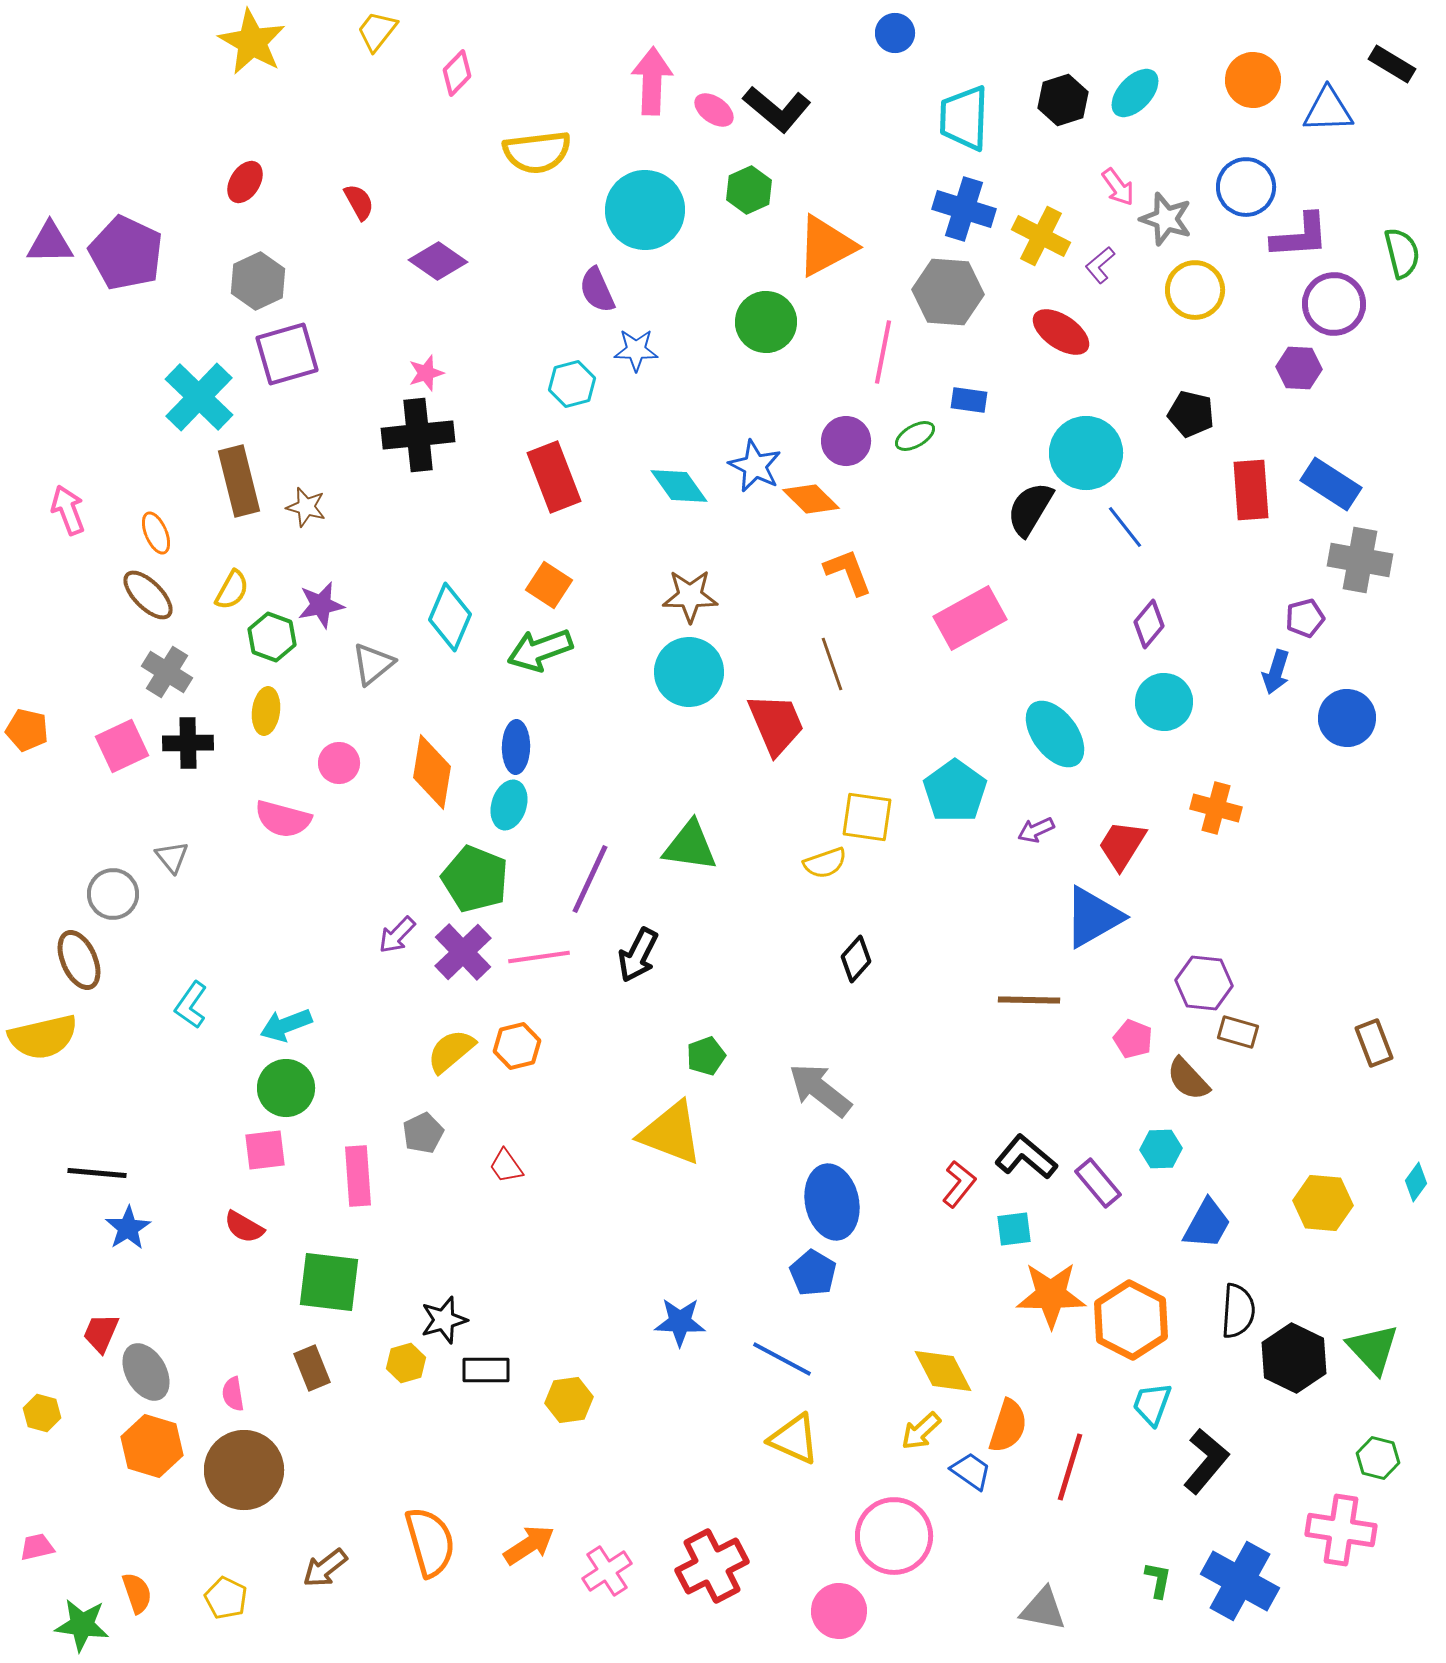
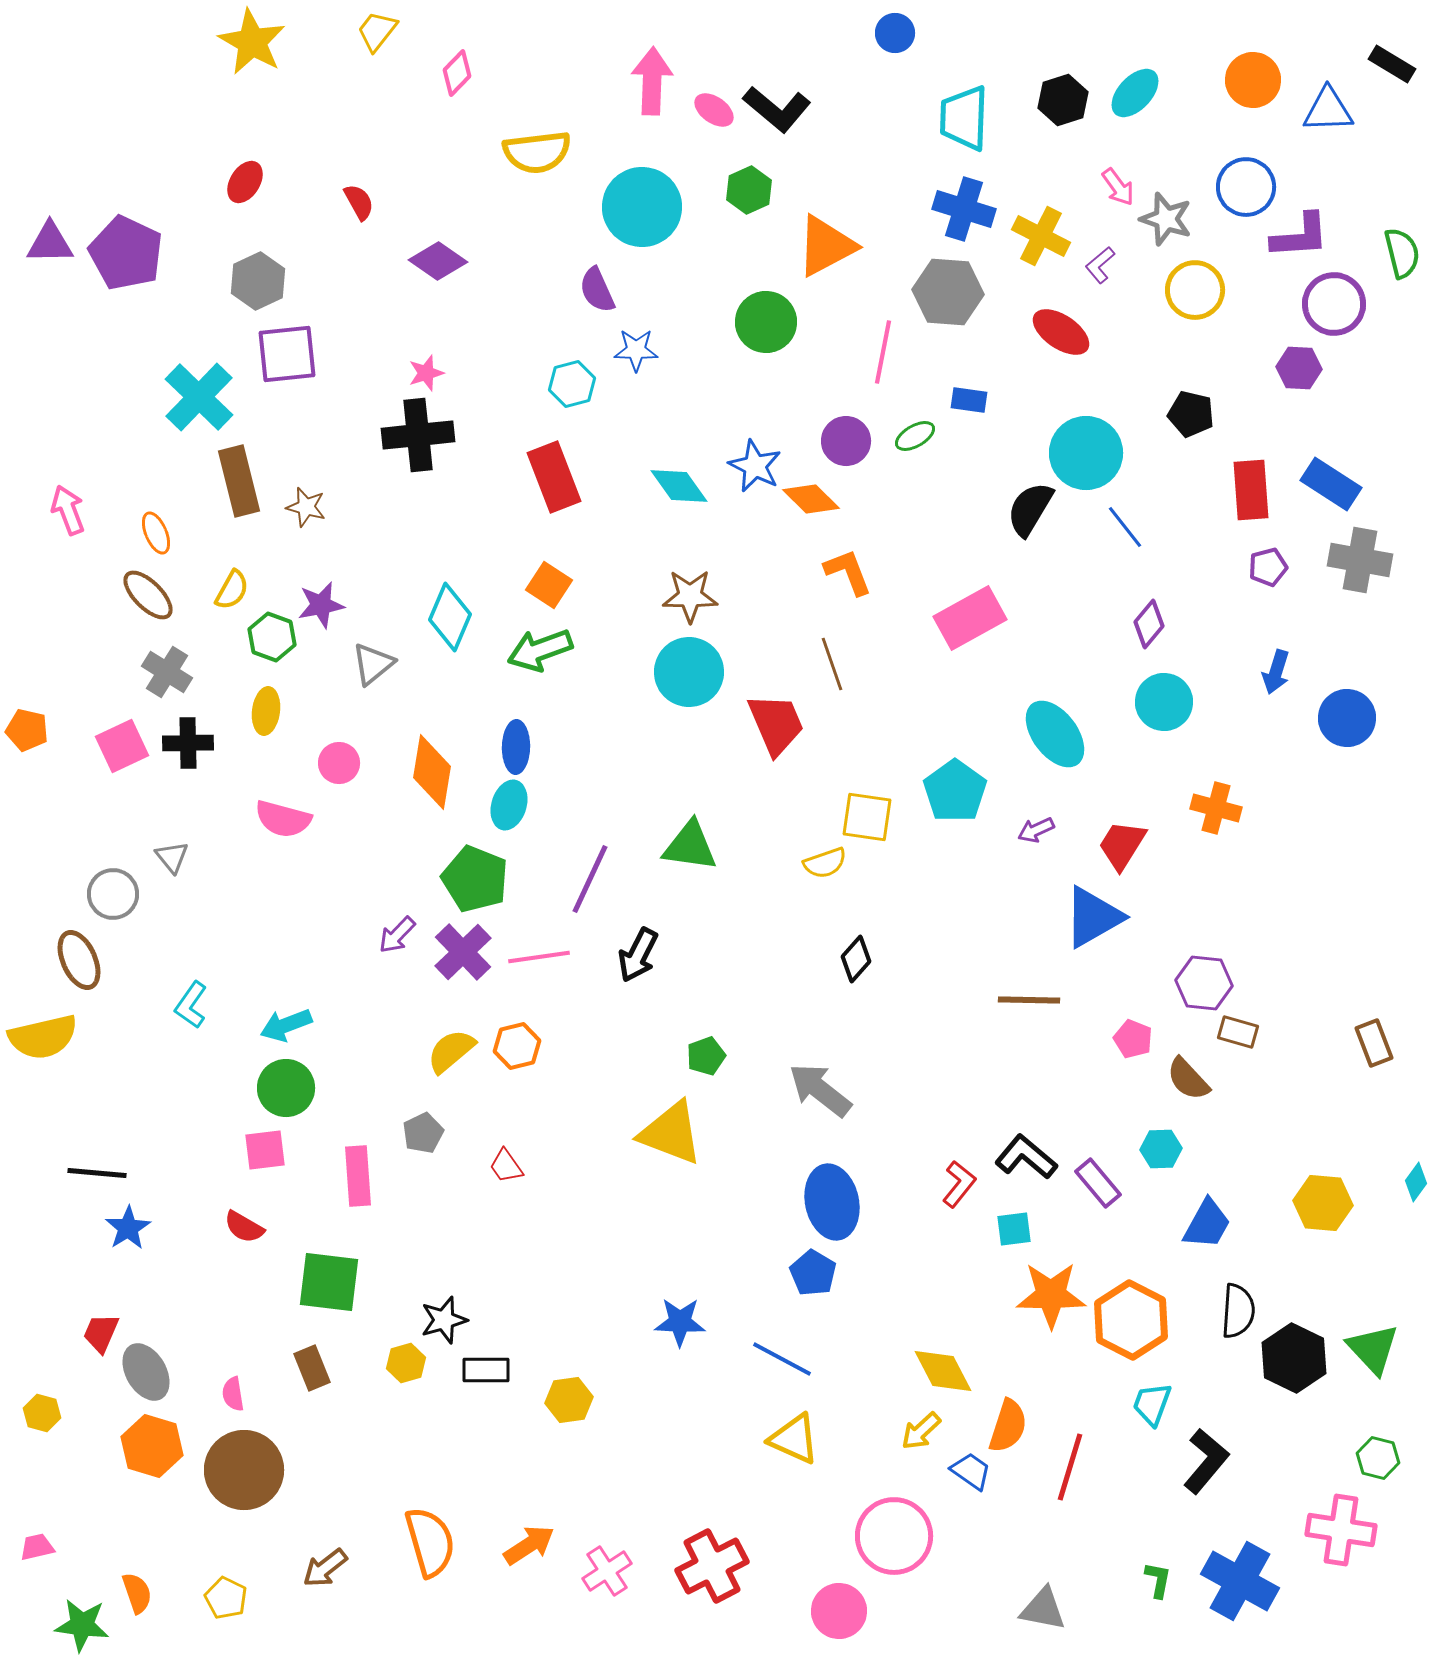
cyan circle at (645, 210): moved 3 px left, 3 px up
purple square at (287, 354): rotated 10 degrees clockwise
purple pentagon at (1305, 618): moved 37 px left, 51 px up
